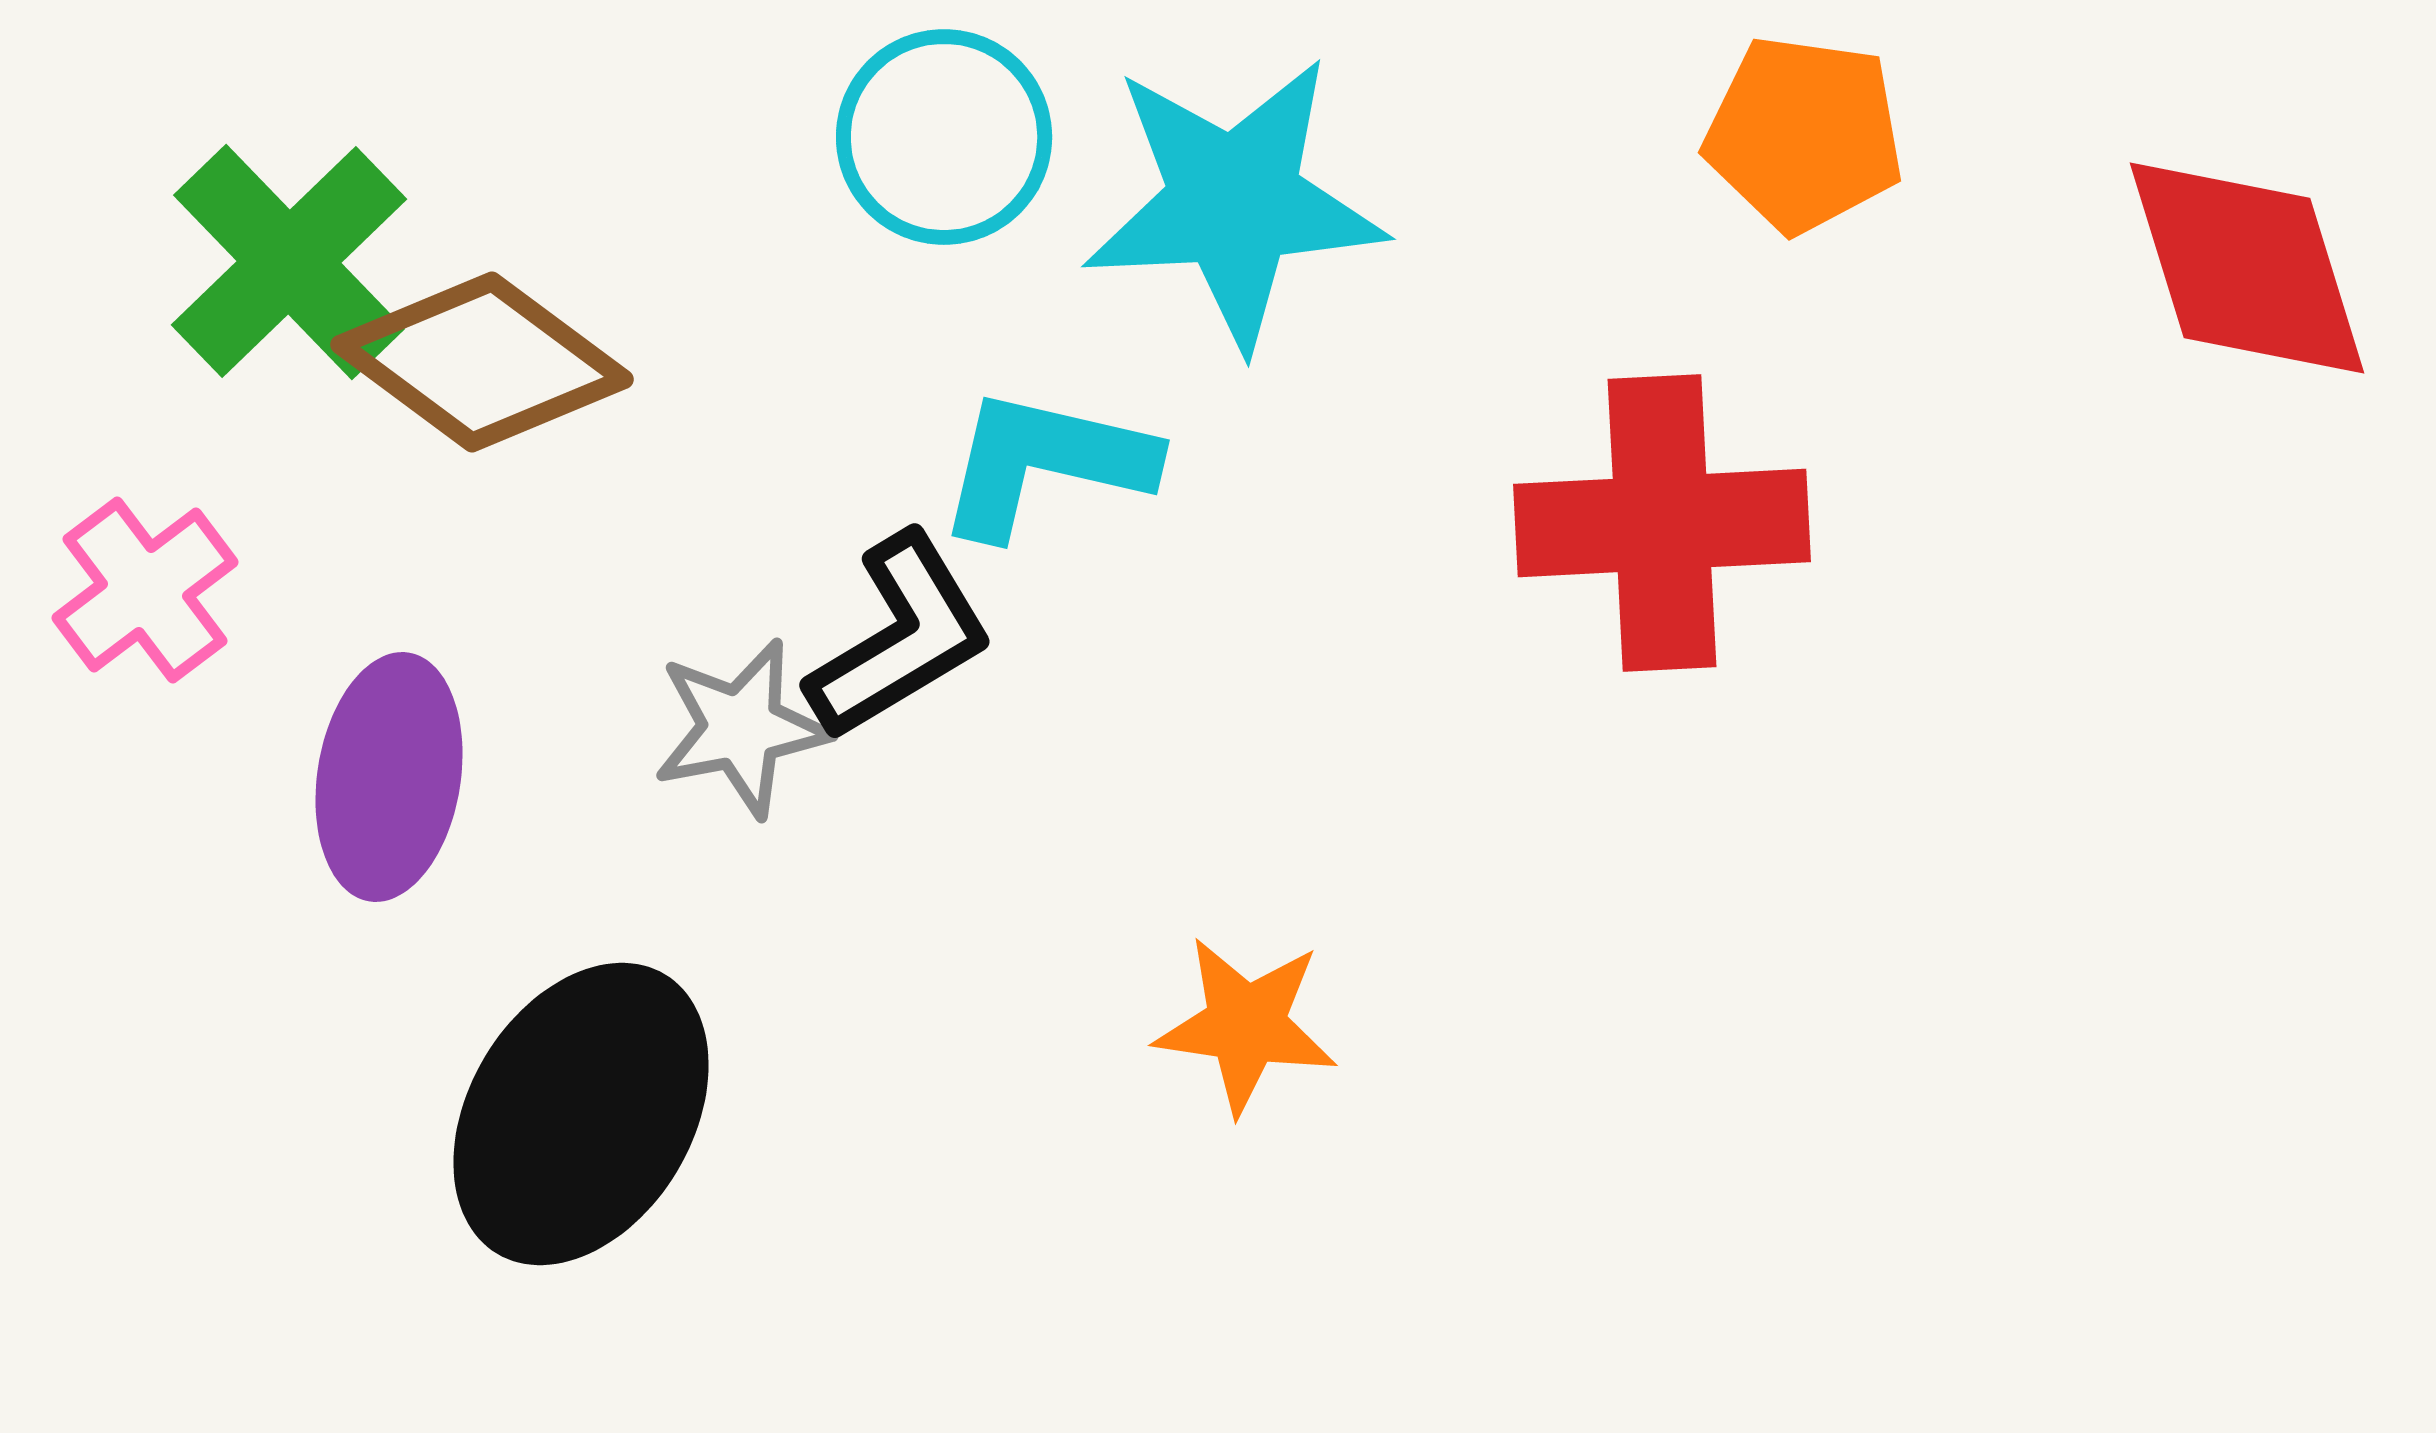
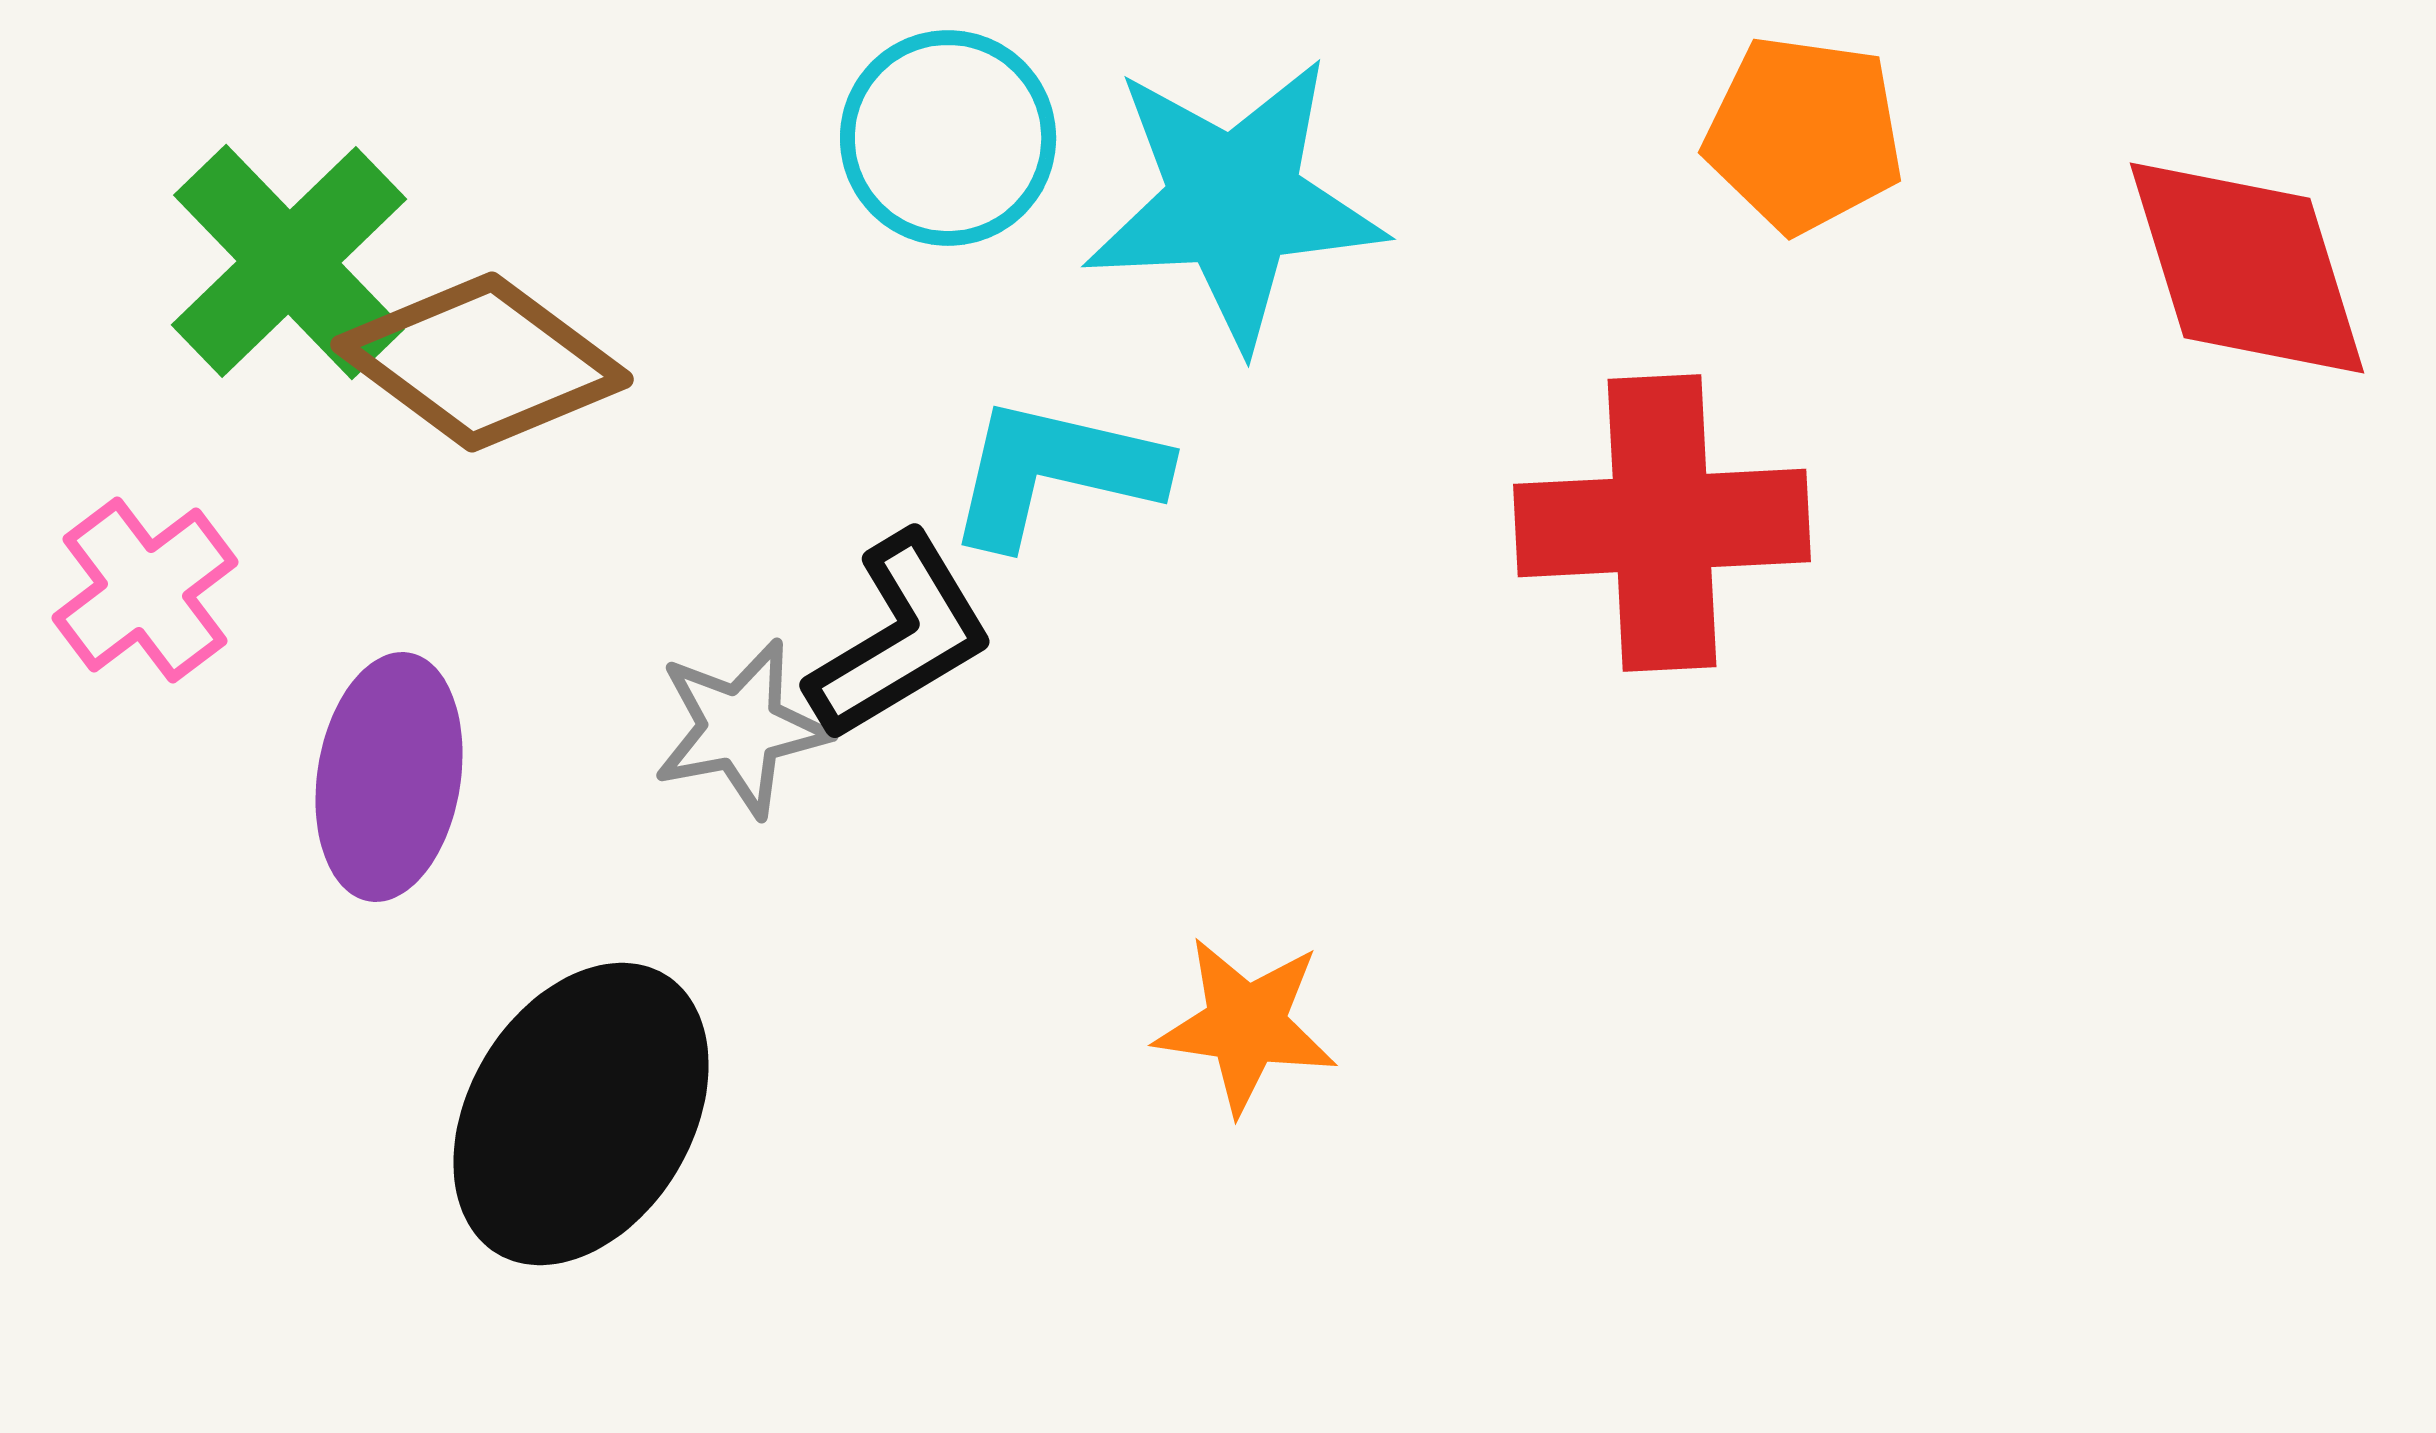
cyan circle: moved 4 px right, 1 px down
cyan L-shape: moved 10 px right, 9 px down
